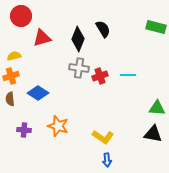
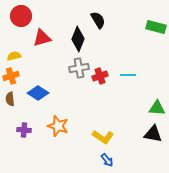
black semicircle: moved 5 px left, 9 px up
gray cross: rotated 18 degrees counterclockwise
blue arrow: rotated 32 degrees counterclockwise
